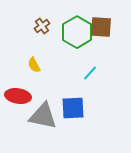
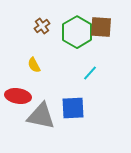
gray triangle: moved 2 px left
